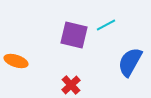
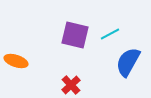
cyan line: moved 4 px right, 9 px down
purple square: moved 1 px right
blue semicircle: moved 2 px left
